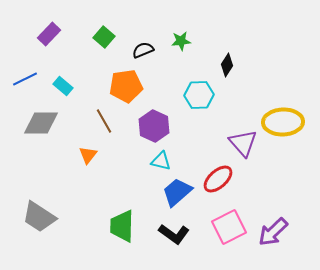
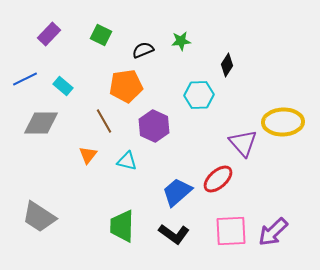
green square: moved 3 px left, 2 px up; rotated 15 degrees counterclockwise
cyan triangle: moved 34 px left
pink square: moved 2 px right, 4 px down; rotated 24 degrees clockwise
